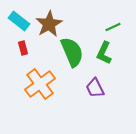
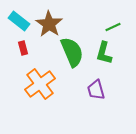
brown star: rotated 8 degrees counterclockwise
green L-shape: rotated 10 degrees counterclockwise
purple trapezoid: moved 1 px right, 2 px down; rotated 10 degrees clockwise
